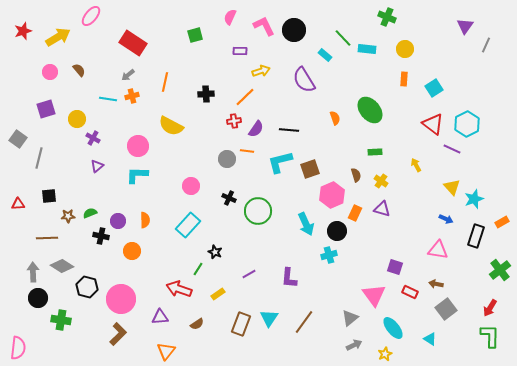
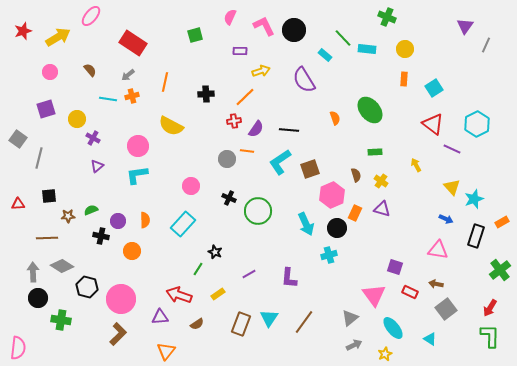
brown semicircle at (79, 70): moved 11 px right
cyan hexagon at (467, 124): moved 10 px right
cyan L-shape at (280, 162): rotated 20 degrees counterclockwise
cyan L-shape at (137, 175): rotated 10 degrees counterclockwise
green semicircle at (90, 213): moved 1 px right, 3 px up
cyan rectangle at (188, 225): moved 5 px left, 1 px up
black circle at (337, 231): moved 3 px up
red arrow at (179, 289): moved 6 px down
